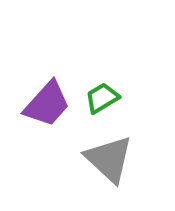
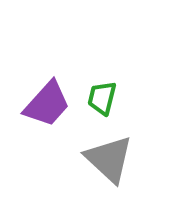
green trapezoid: rotated 45 degrees counterclockwise
